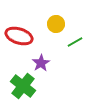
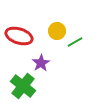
yellow circle: moved 1 px right, 7 px down
